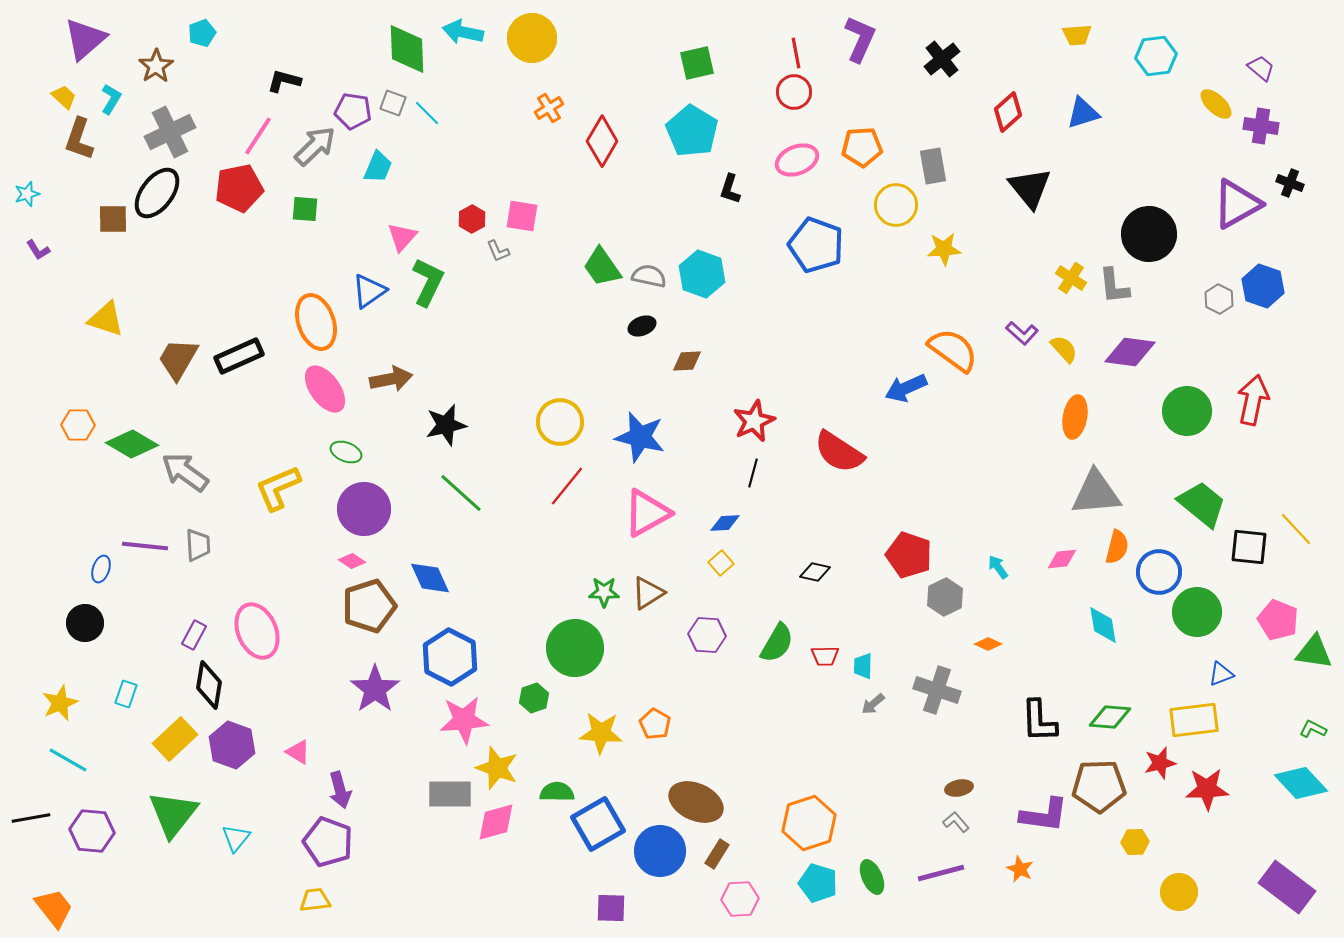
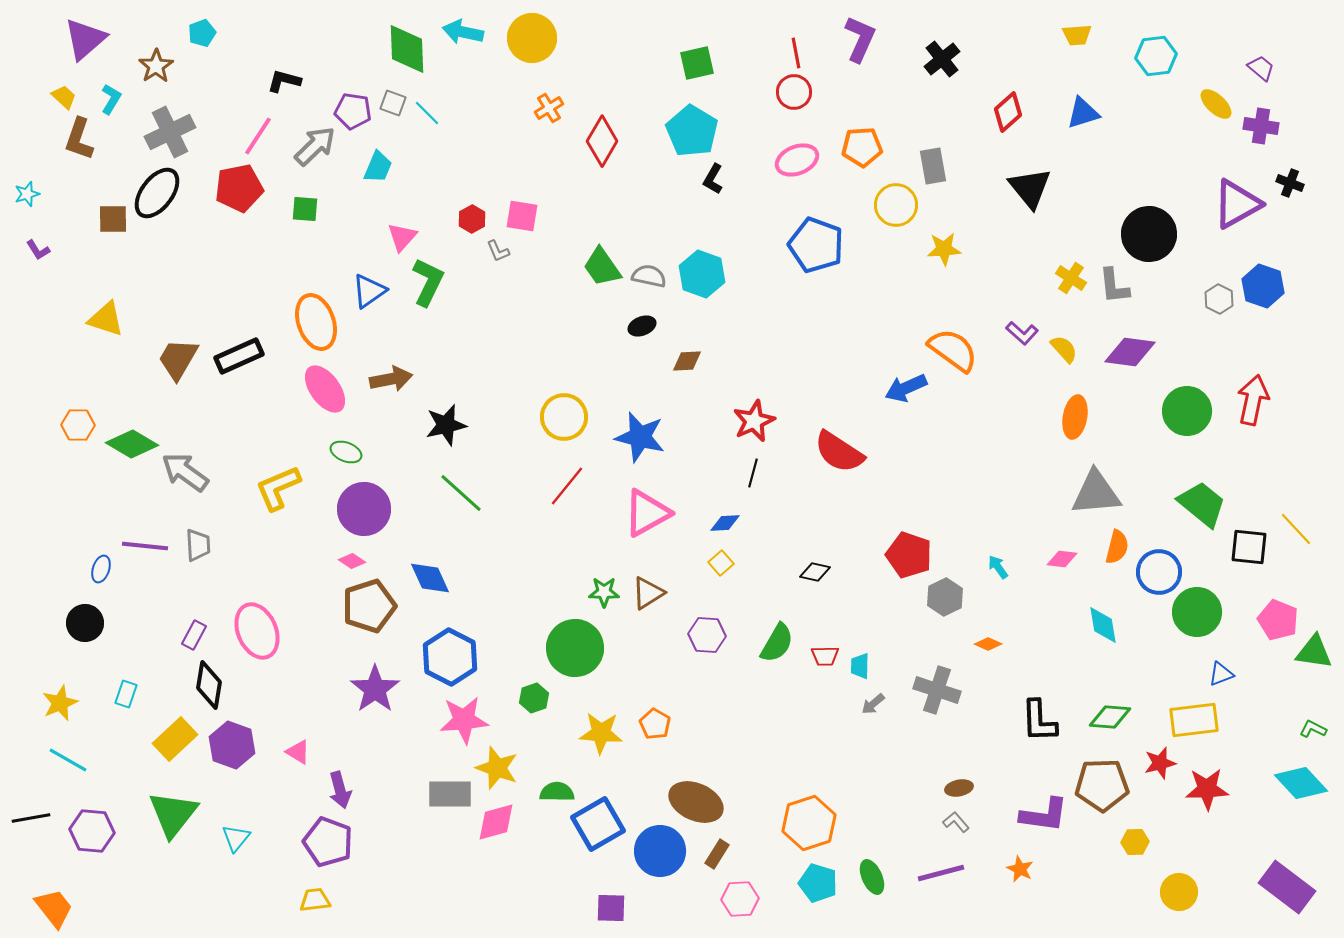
black L-shape at (730, 189): moved 17 px left, 10 px up; rotated 12 degrees clockwise
yellow circle at (560, 422): moved 4 px right, 5 px up
pink diamond at (1062, 559): rotated 12 degrees clockwise
cyan trapezoid at (863, 666): moved 3 px left
brown pentagon at (1099, 786): moved 3 px right, 1 px up
